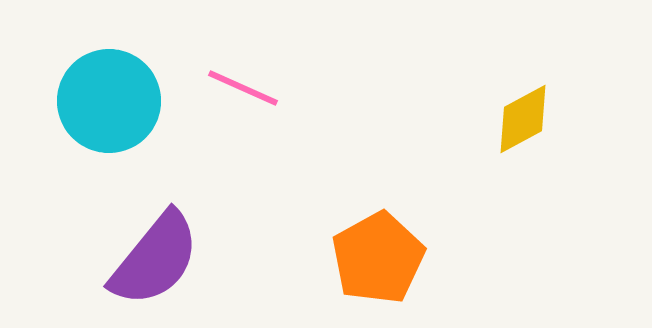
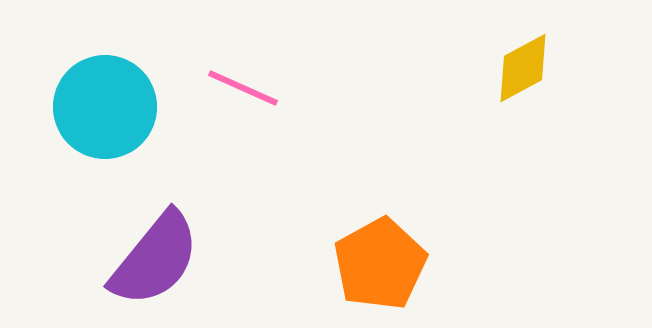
cyan circle: moved 4 px left, 6 px down
yellow diamond: moved 51 px up
orange pentagon: moved 2 px right, 6 px down
